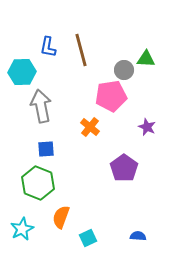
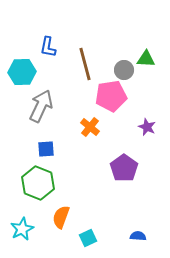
brown line: moved 4 px right, 14 px down
gray arrow: rotated 36 degrees clockwise
